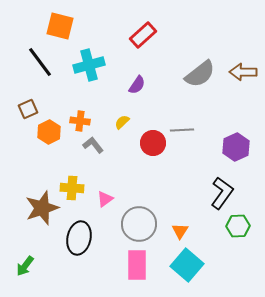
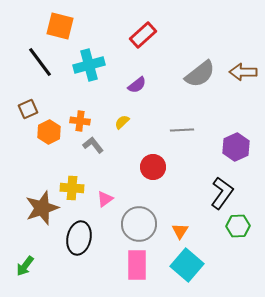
purple semicircle: rotated 18 degrees clockwise
red circle: moved 24 px down
